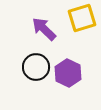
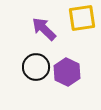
yellow square: rotated 8 degrees clockwise
purple hexagon: moved 1 px left, 1 px up
